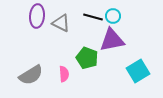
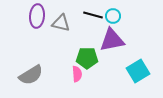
black line: moved 2 px up
gray triangle: rotated 12 degrees counterclockwise
green pentagon: rotated 20 degrees counterclockwise
pink semicircle: moved 13 px right
